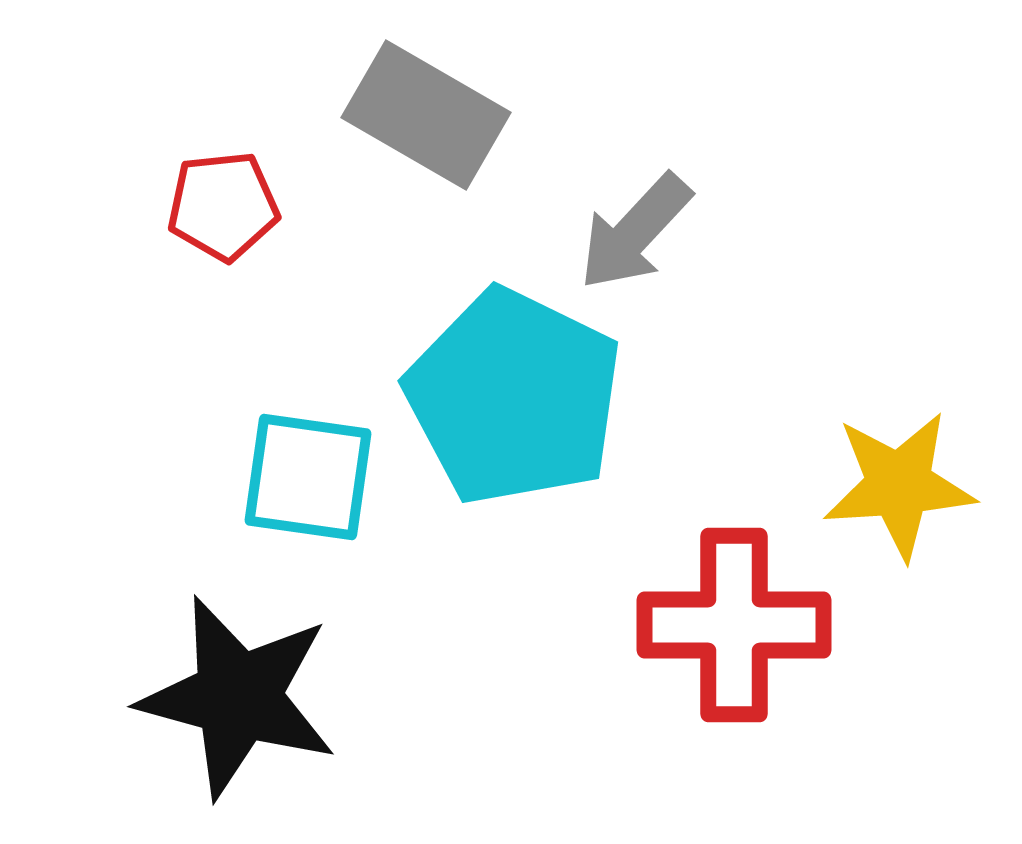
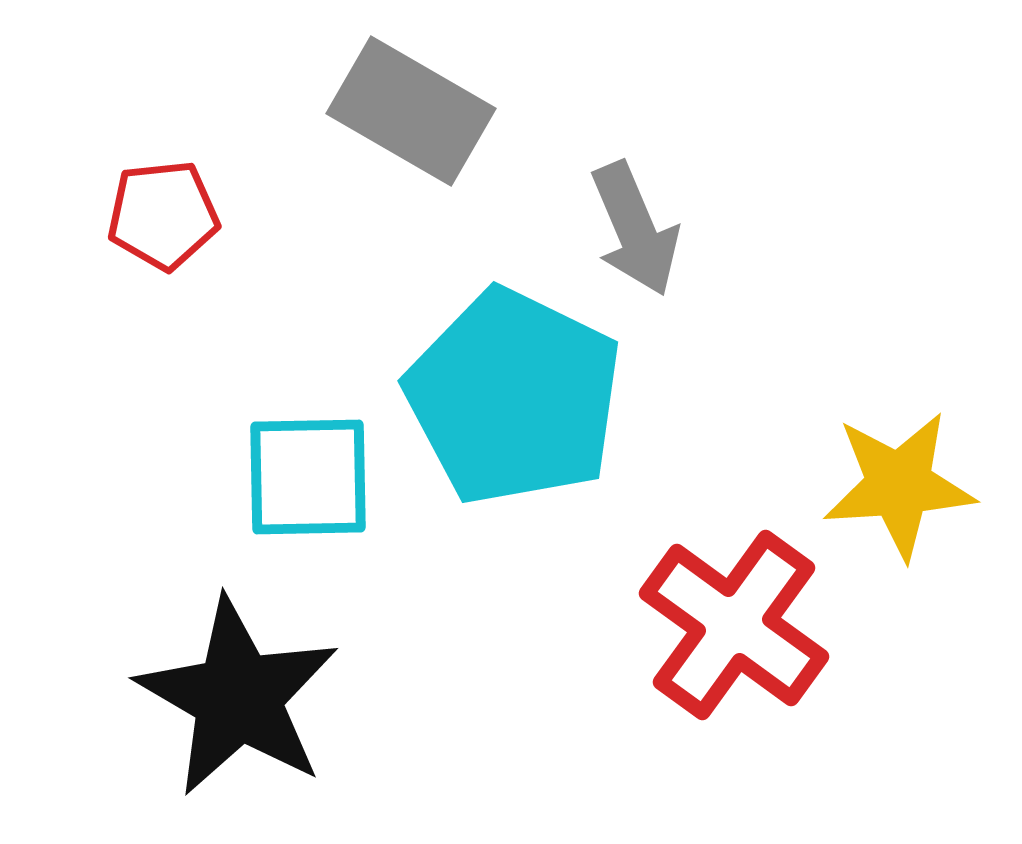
gray rectangle: moved 15 px left, 4 px up
red pentagon: moved 60 px left, 9 px down
gray arrow: moved 3 px up; rotated 66 degrees counterclockwise
cyan square: rotated 9 degrees counterclockwise
red cross: rotated 36 degrees clockwise
black star: rotated 15 degrees clockwise
